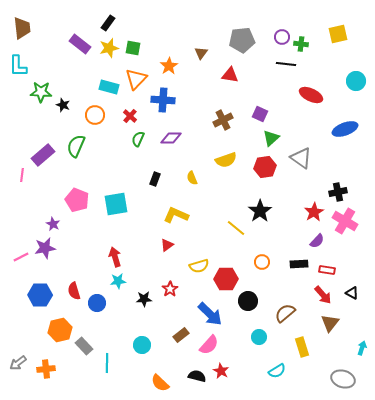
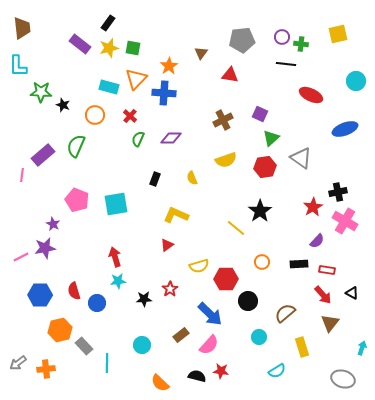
blue cross at (163, 100): moved 1 px right, 7 px up
red star at (314, 212): moved 1 px left, 5 px up
red star at (221, 371): rotated 21 degrees counterclockwise
